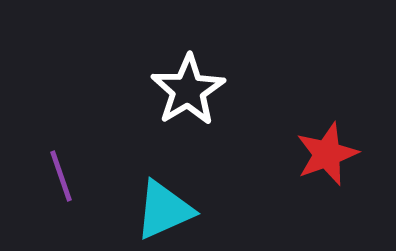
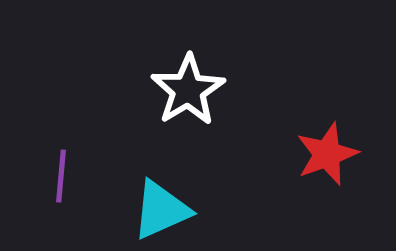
purple line: rotated 24 degrees clockwise
cyan triangle: moved 3 px left
